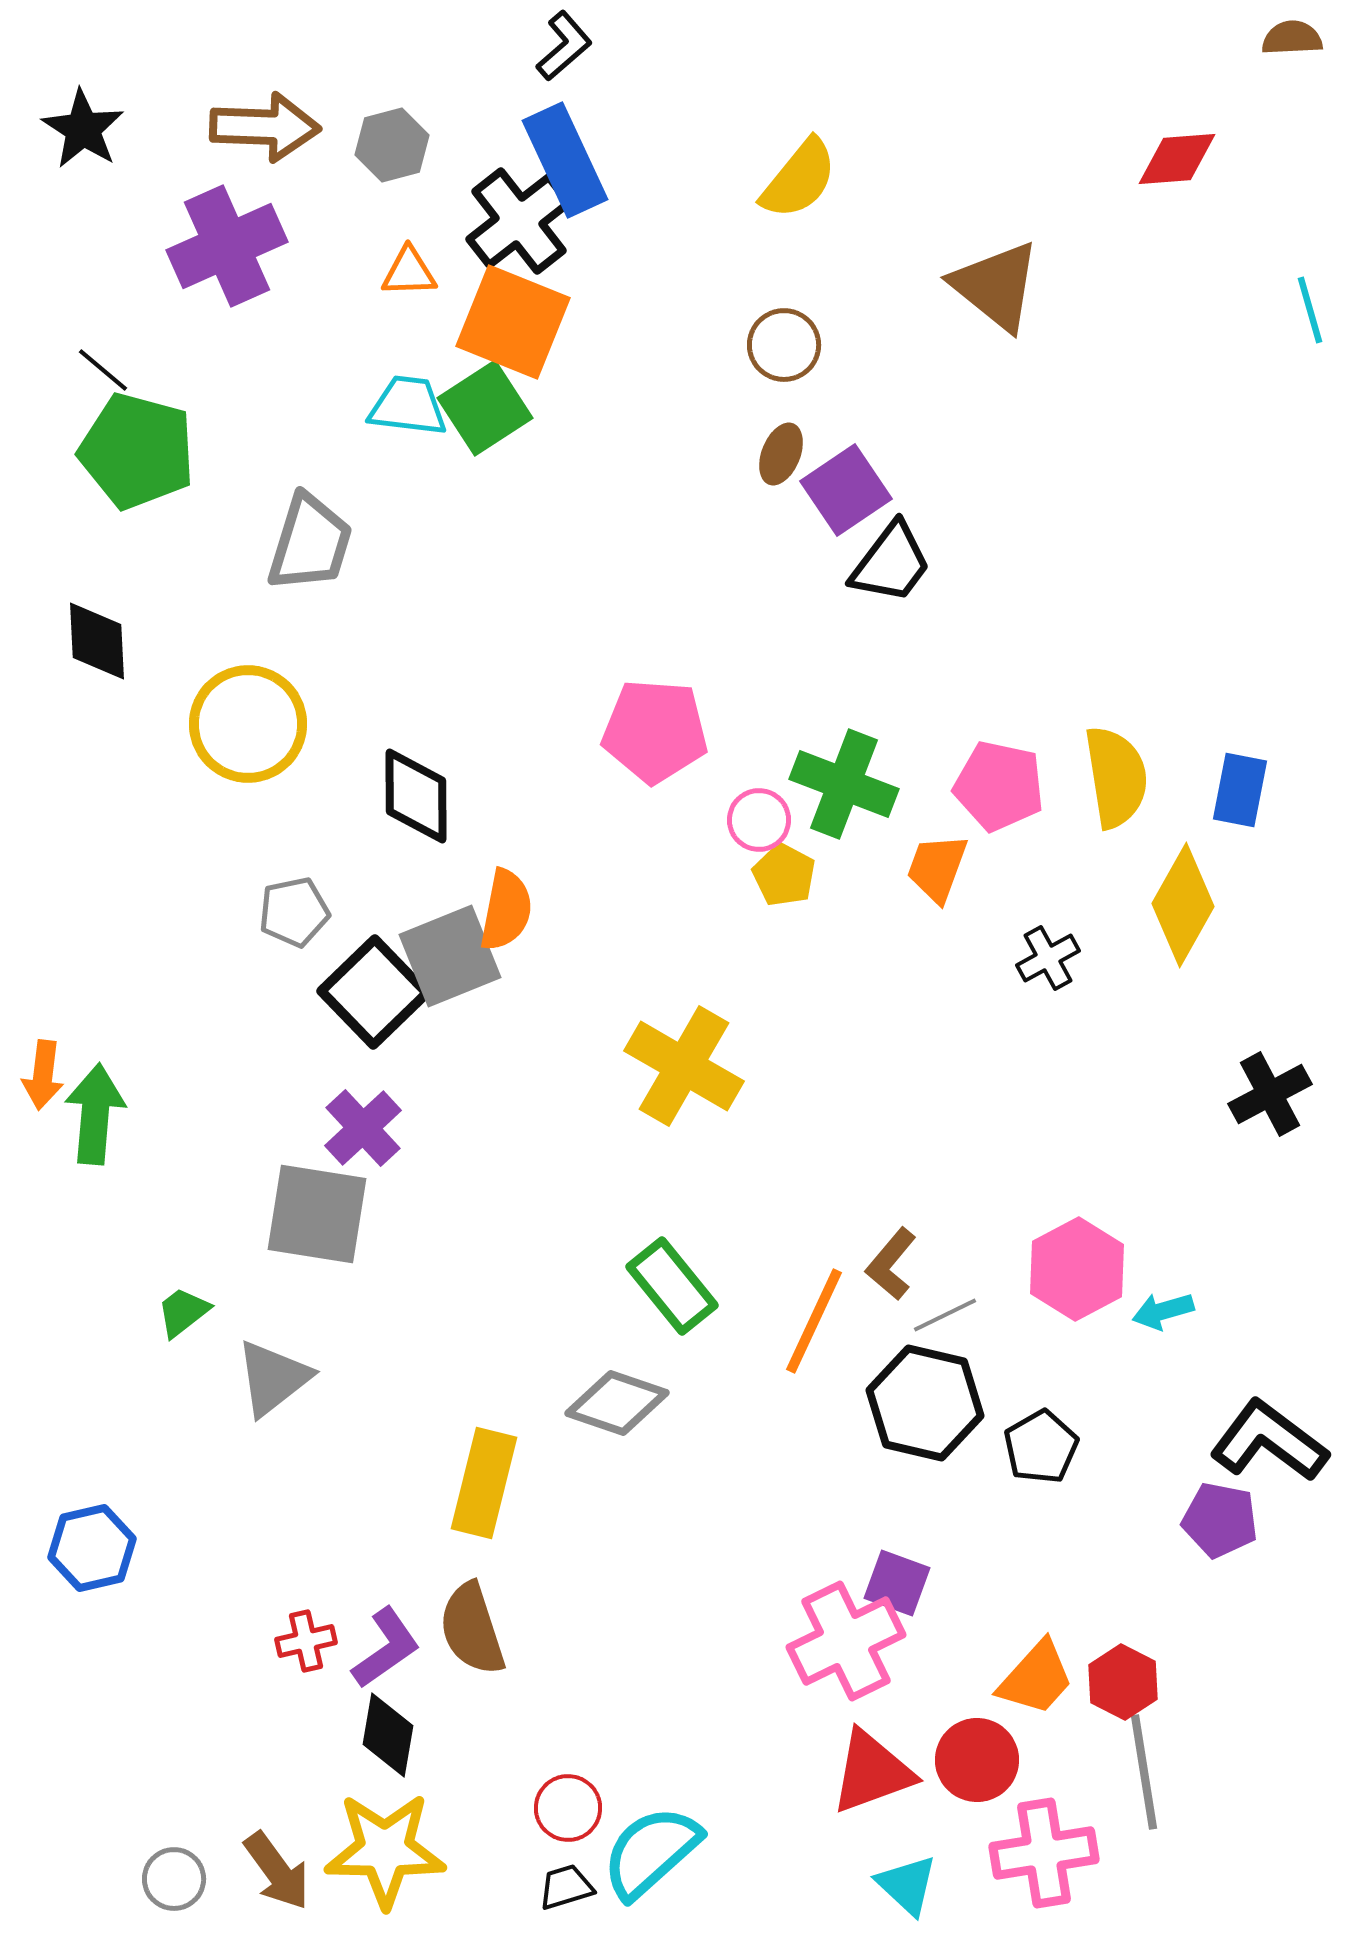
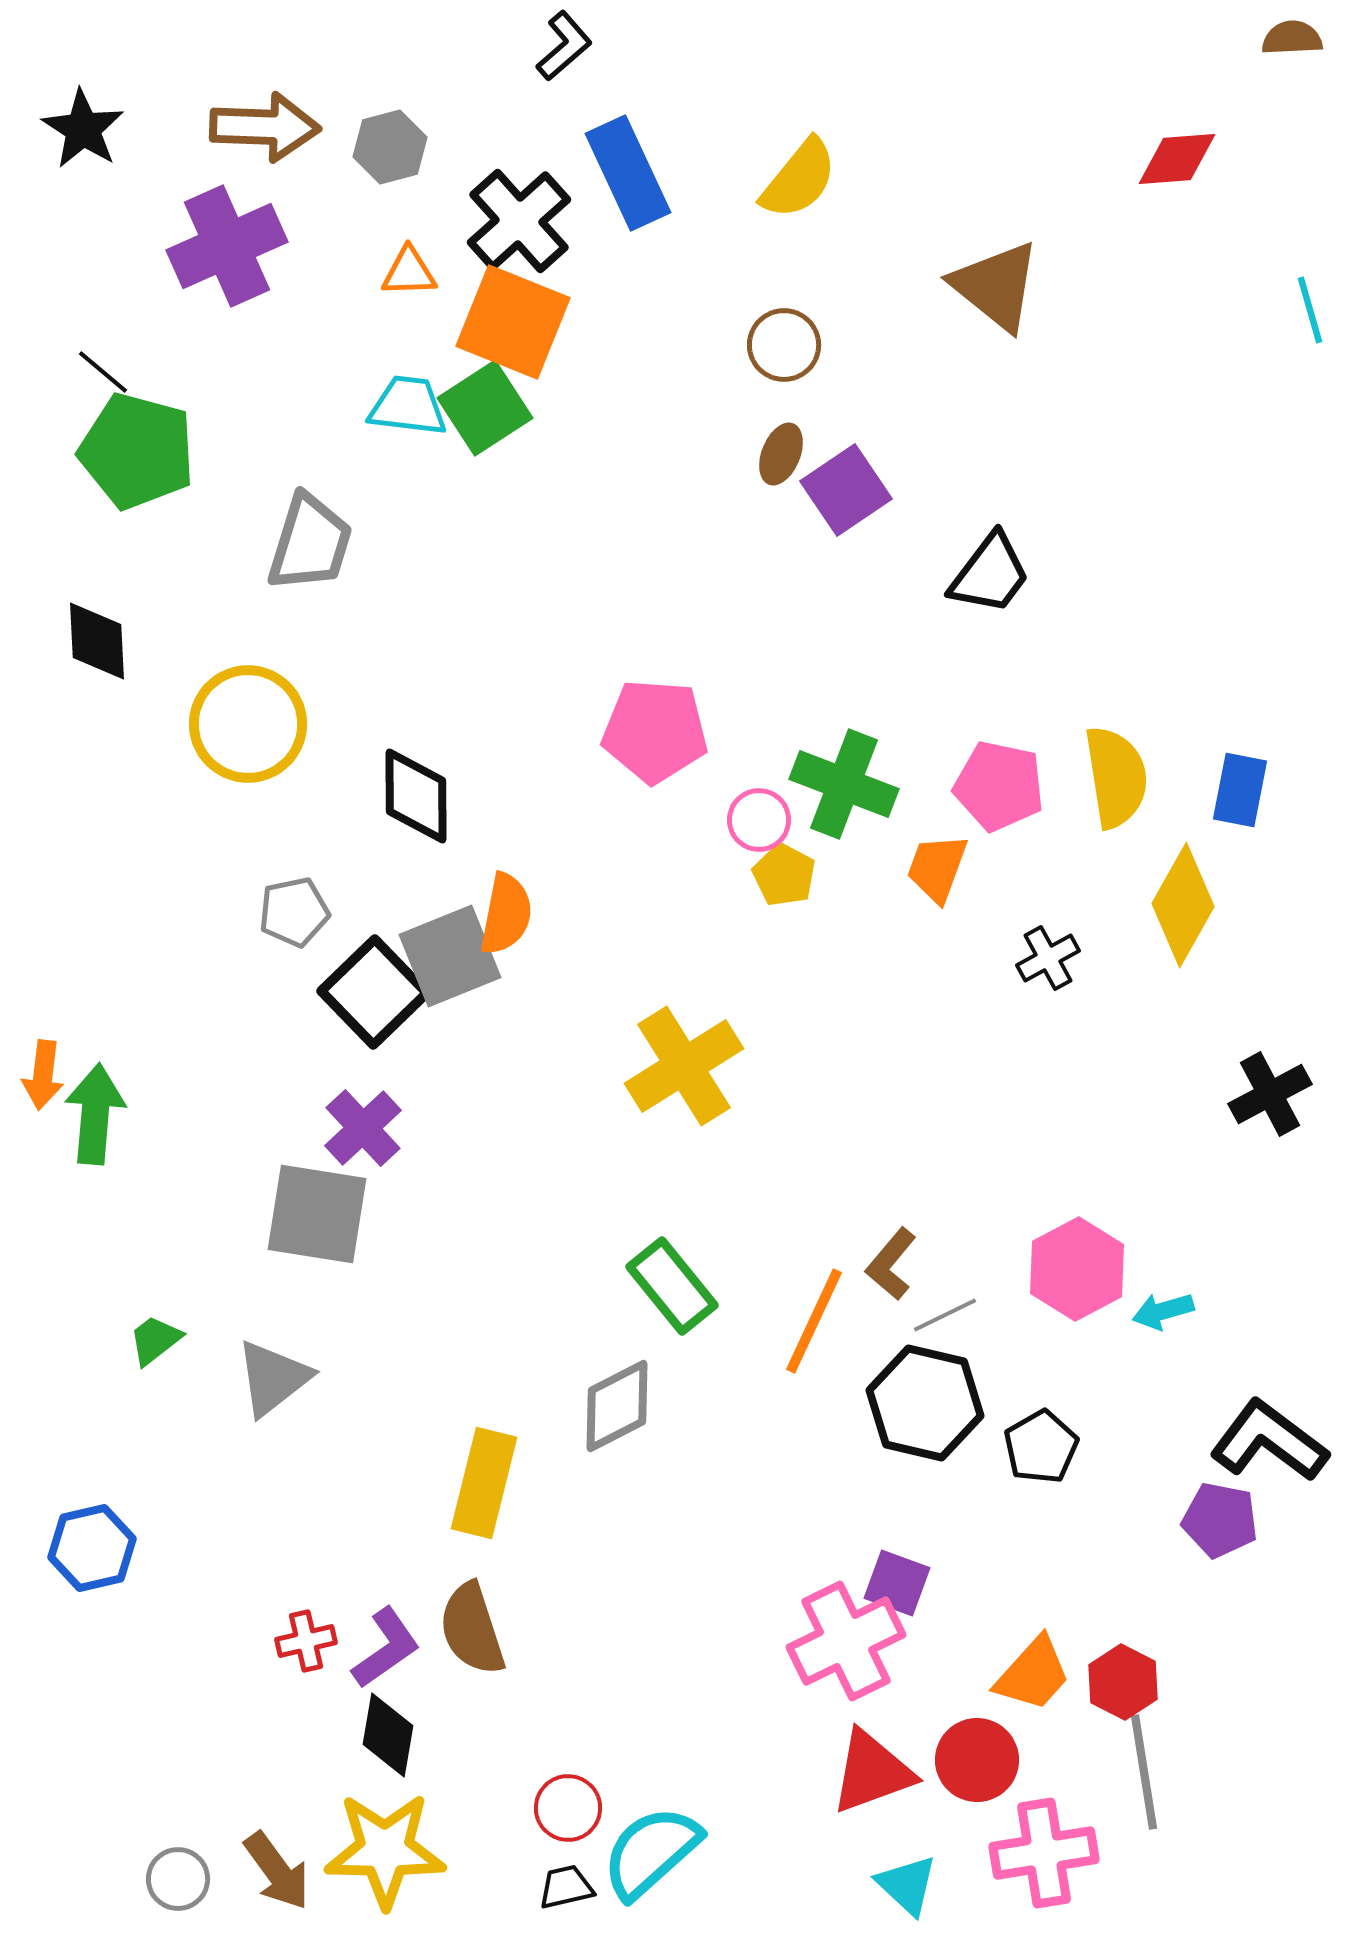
gray hexagon at (392, 145): moved 2 px left, 2 px down
blue rectangle at (565, 160): moved 63 px right, 13 px down
black cross at (519, 221): rotated 4 degrees counterclockwise
black line at (103, 370): moved 2 px down
black trapezoid at (891, 563): moved 99 px right, 11 px down
orange semicircle at (506, 910): moved 4 px down
yellow cross at (684, 1066): rotated 28 degrees clockwise
green trapezoid at (183, 1312): moved 28 px left, 28 px down
gray diamond at (617, 1403): moved 3 px down; rotated 46 degrees counterclockwise
orange trapezoid at (1036, 1678): moved 3 px left, 4 px up
gray circle at (174, 1879): moved 4 px right
black trapezoid at (566, 1887): rotated 4 degrees clockwise
